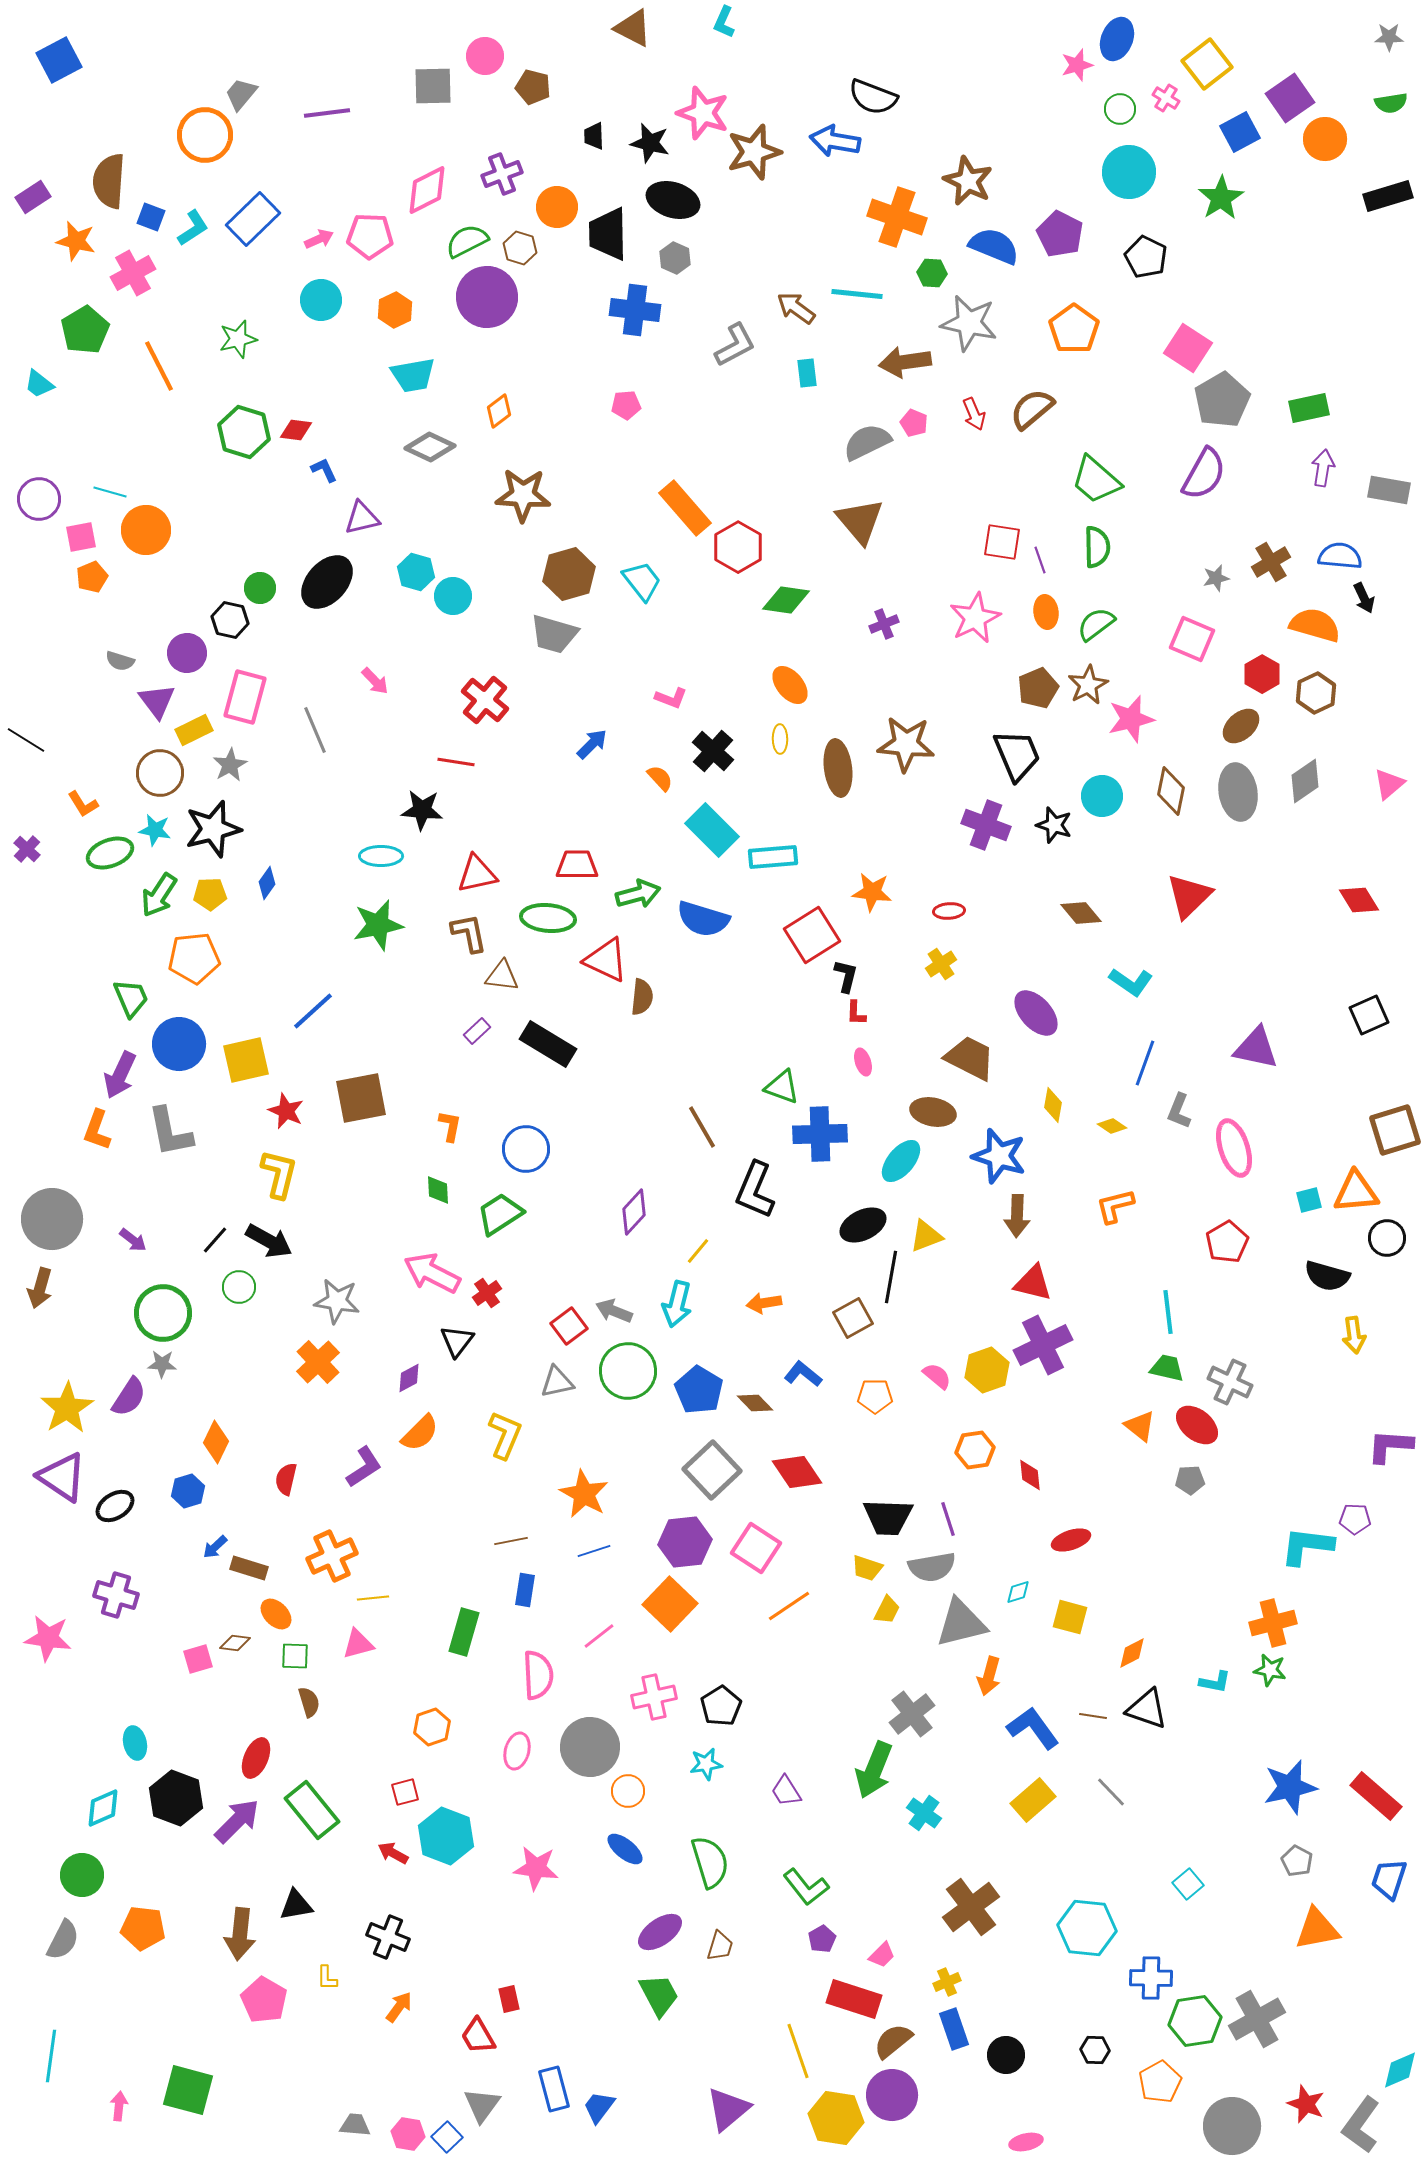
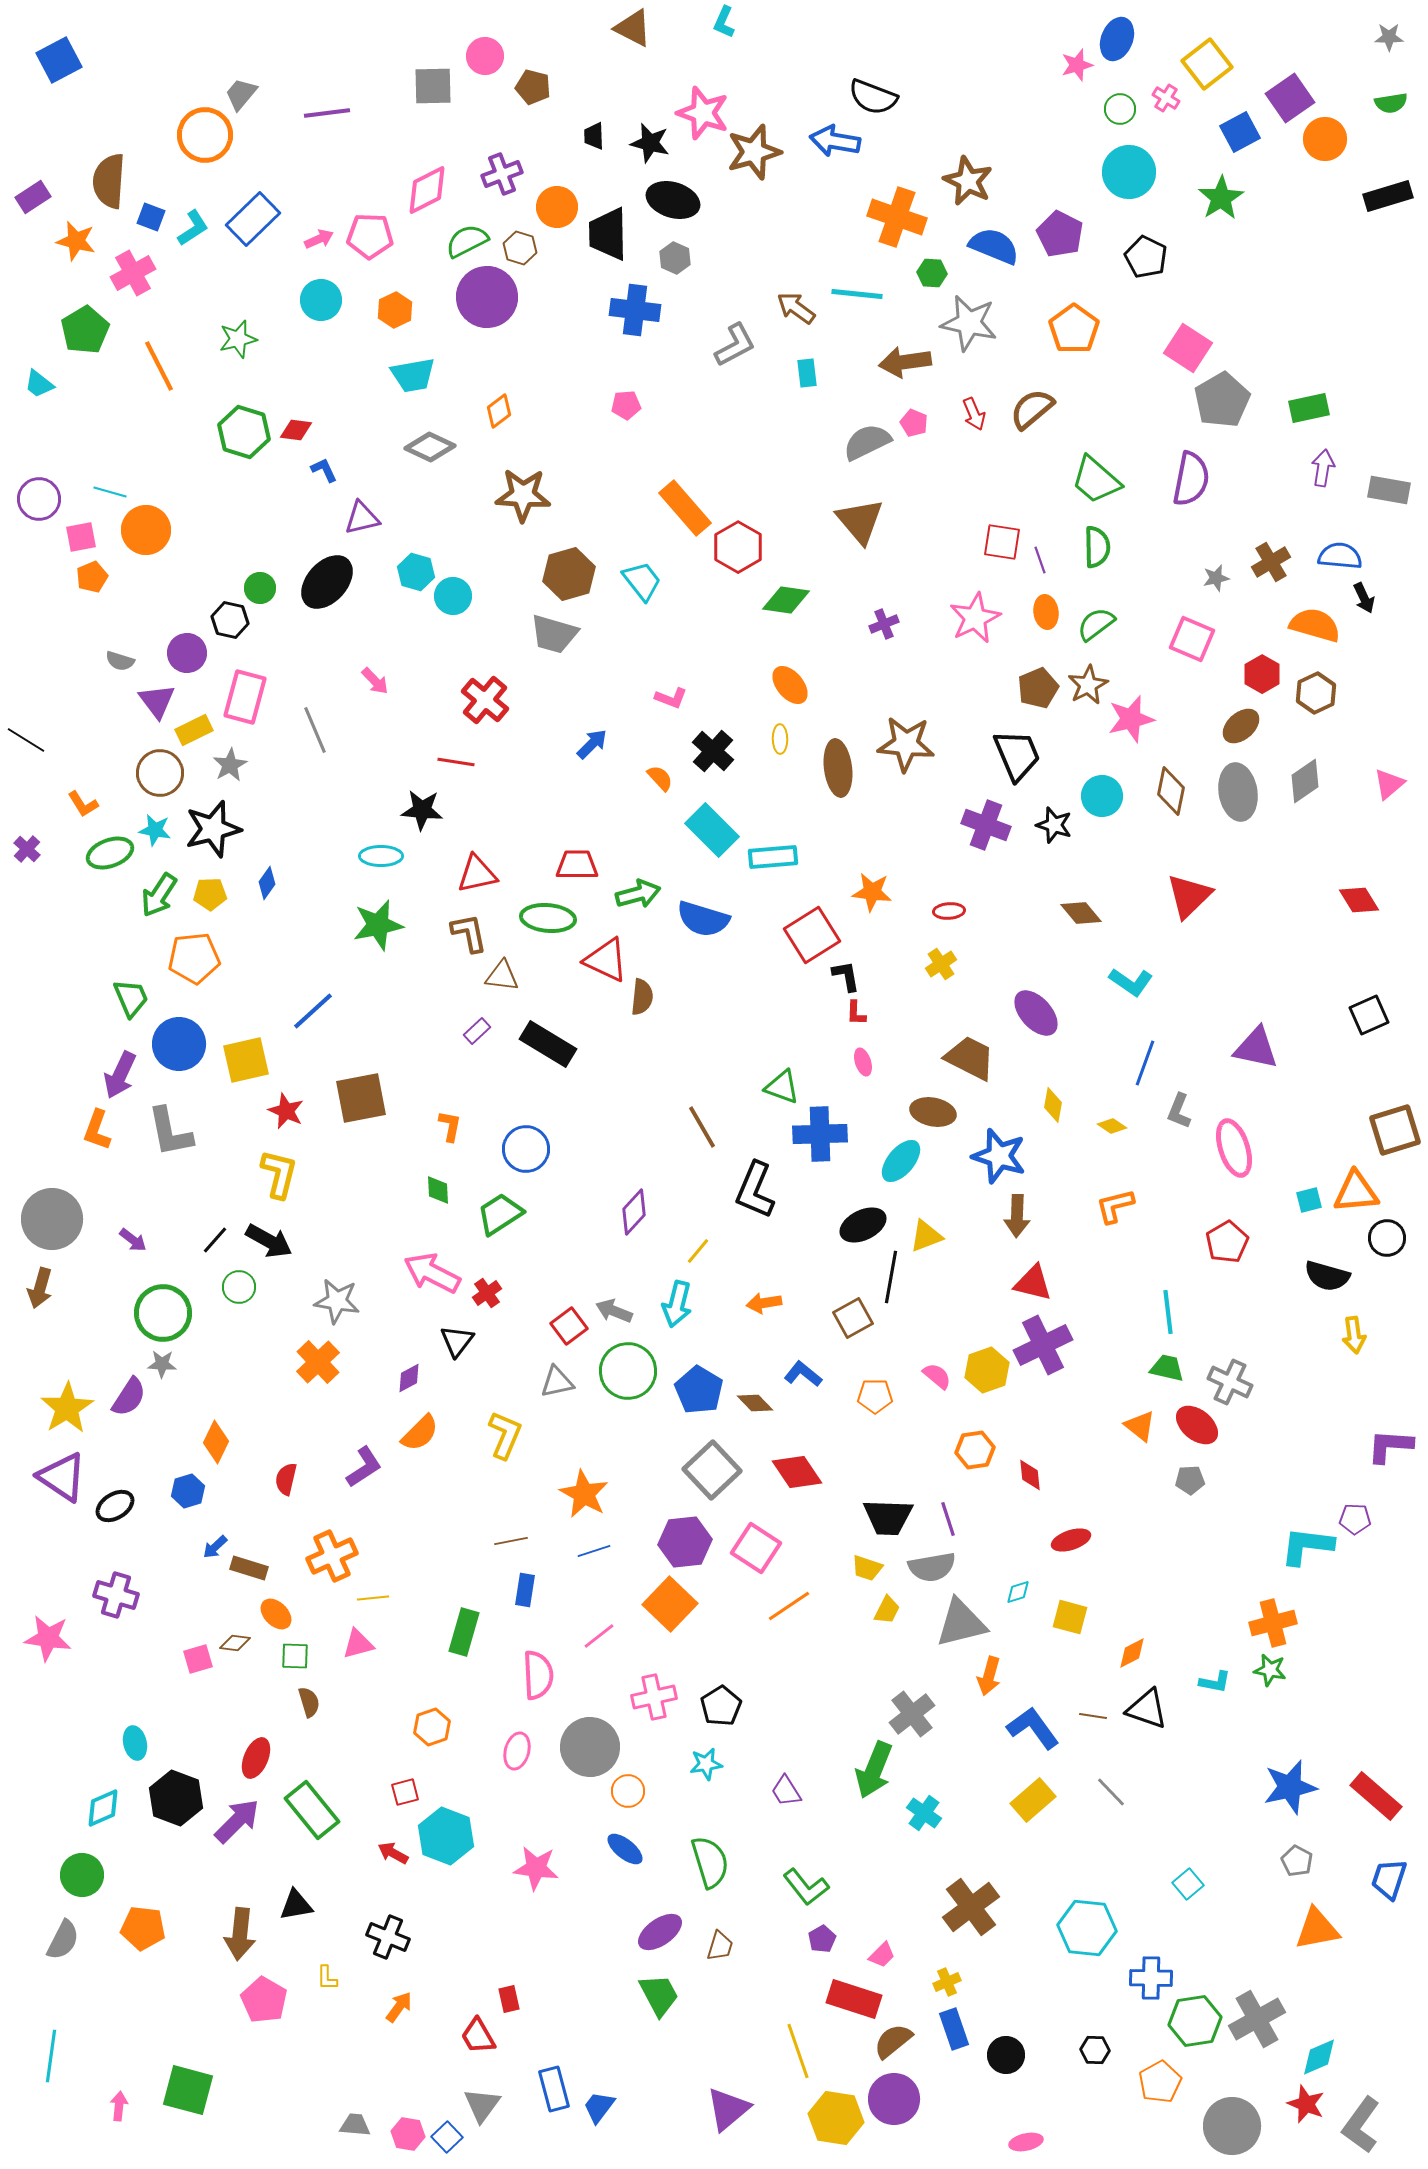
purple semicircle at (1204, 474): moved 13 px left, 5 px down; rotated 18 degrees counterclockwise
black L-shape at (846, 976): rotated 24 degrees counterclockwise
cyan diamond at (1400, 2070): moved 81 px left, 13 px up
purple circle at (892, 2095): moved 2 px right, 4 px down
